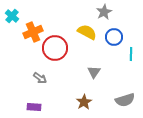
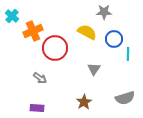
gray star: rotated 28 degrees clockwise
orange cross: moved 1 px up
blue circle: moved 2 px down
cyan line: moved 3 px left
gray triangle: moved 3 px up
gray semicircle: moved 2 px up
purple rectangle: moved 3 px right, 1 px down
